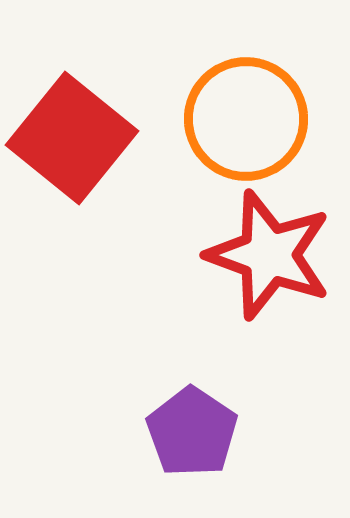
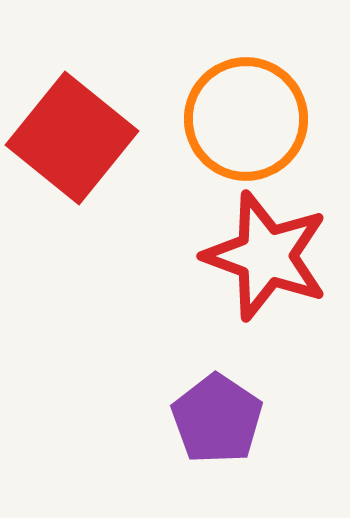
red star: moved 3 px left, 1 px down
purple pentagon: moved 25 px right, 13 px up
